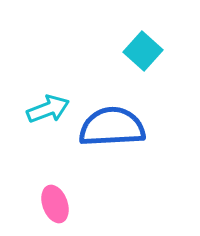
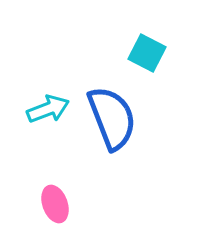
cyan square: moved 4 px right, 2 px down; rotated 15 degrees counterclockwise
blue semicircle: moved 9 px up; rotated 72 degrees clockwise
